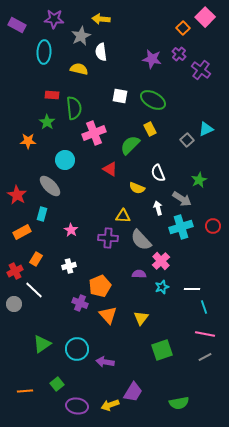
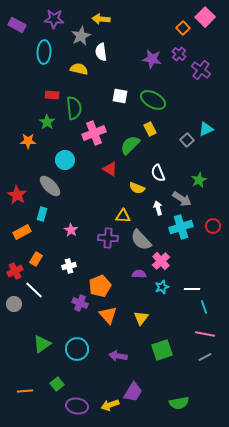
purple arrow at (105, 362): moved 13 px right, 6 px up
